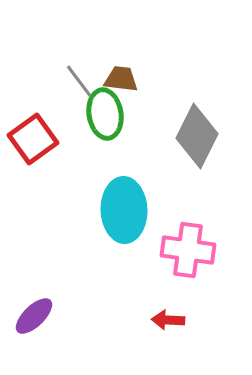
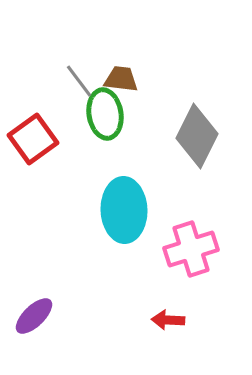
pink cross: moved 3 px right, 1 px up; rotated 26 degrees counterclockwise
